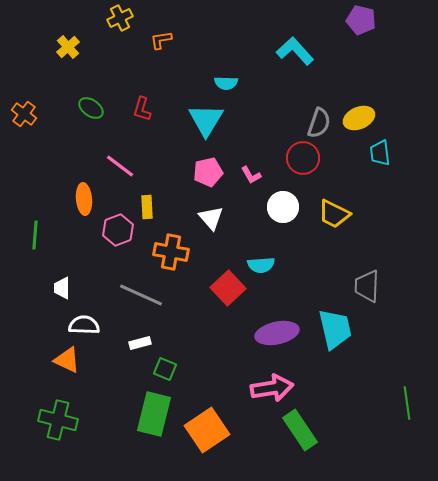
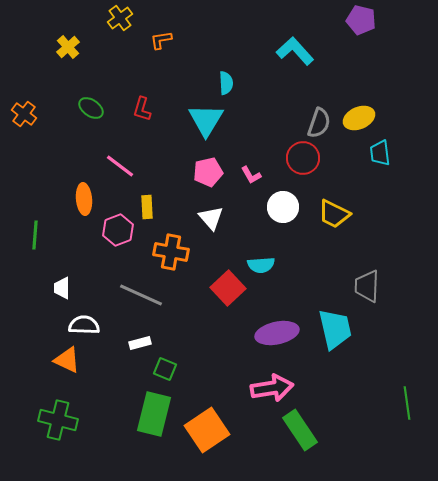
yellow cross at (120, 18): rotated 10 degrees counterclockwise
cyan semicircle at (226, 83): rotated 95 degrees counterclockwise
